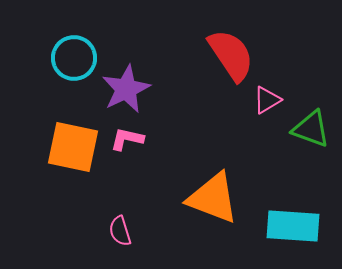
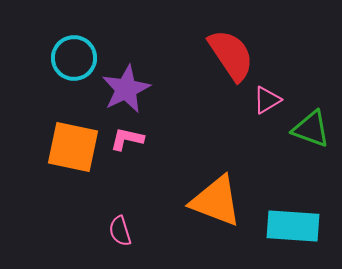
orange triangle: moved 3 px right, 3 px down
